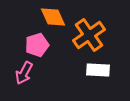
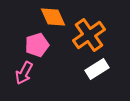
white rectangle: moved 1 px left, 1 px up; rotated 35 degrees counterclockwise
